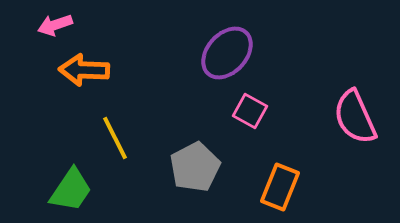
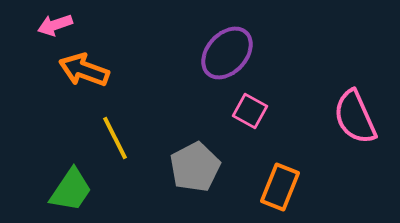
orange arrow: rotated 18 degrees clockwise
